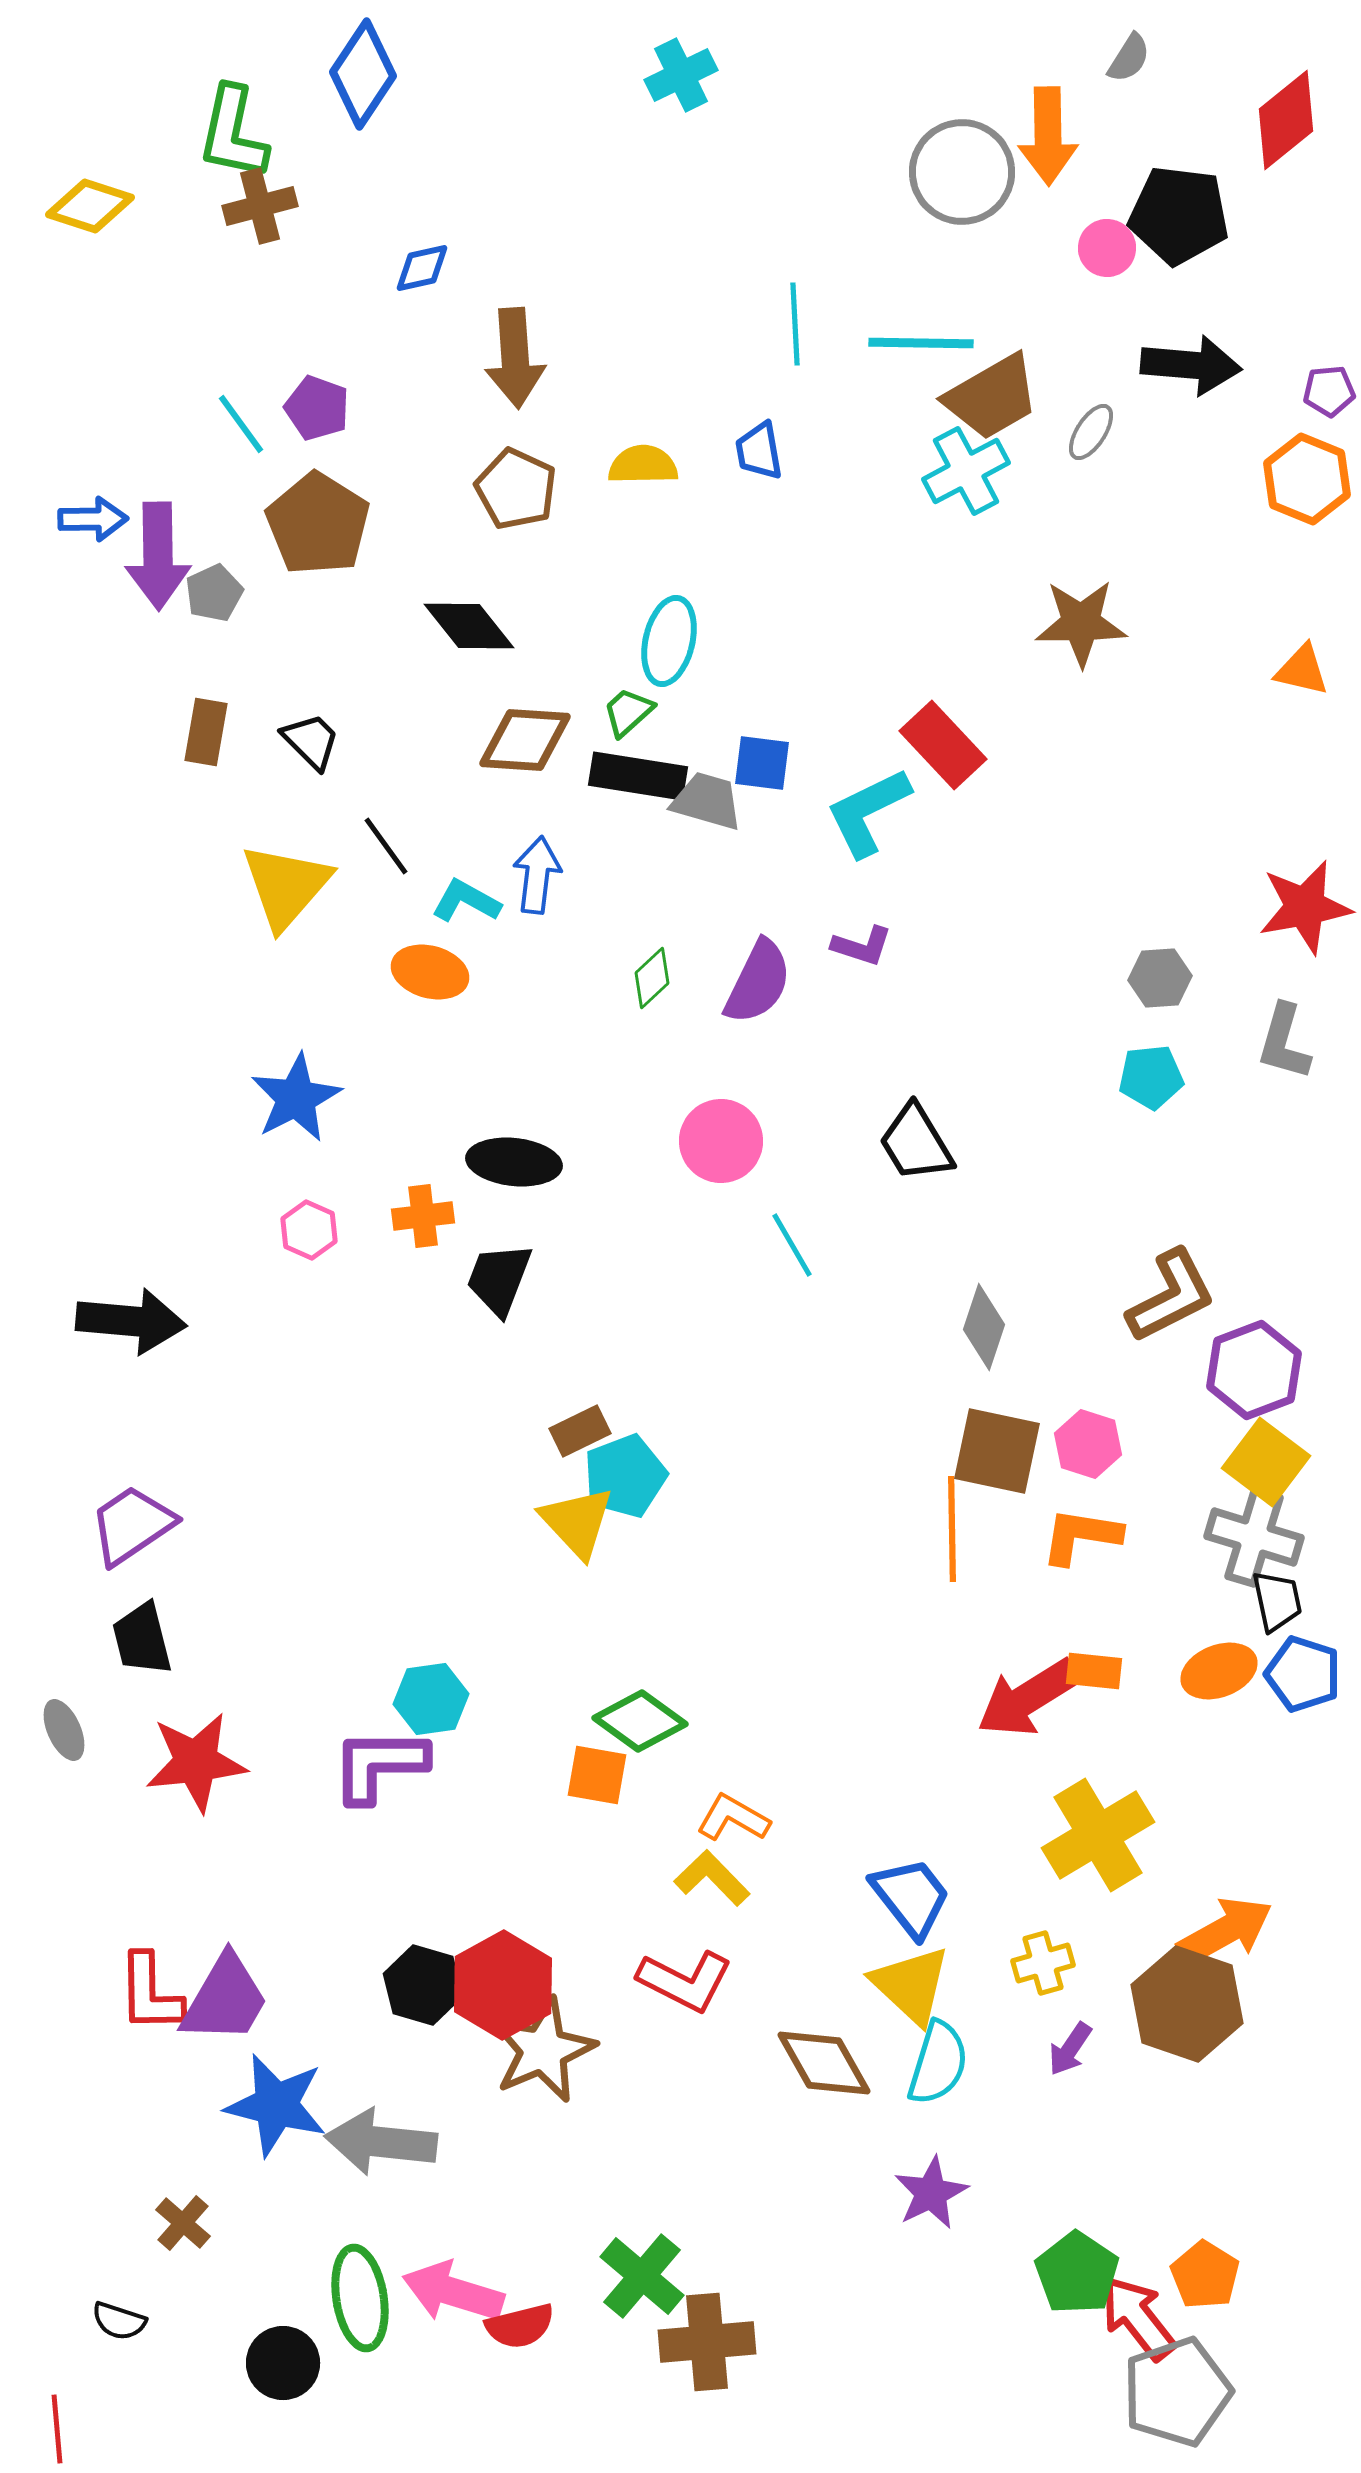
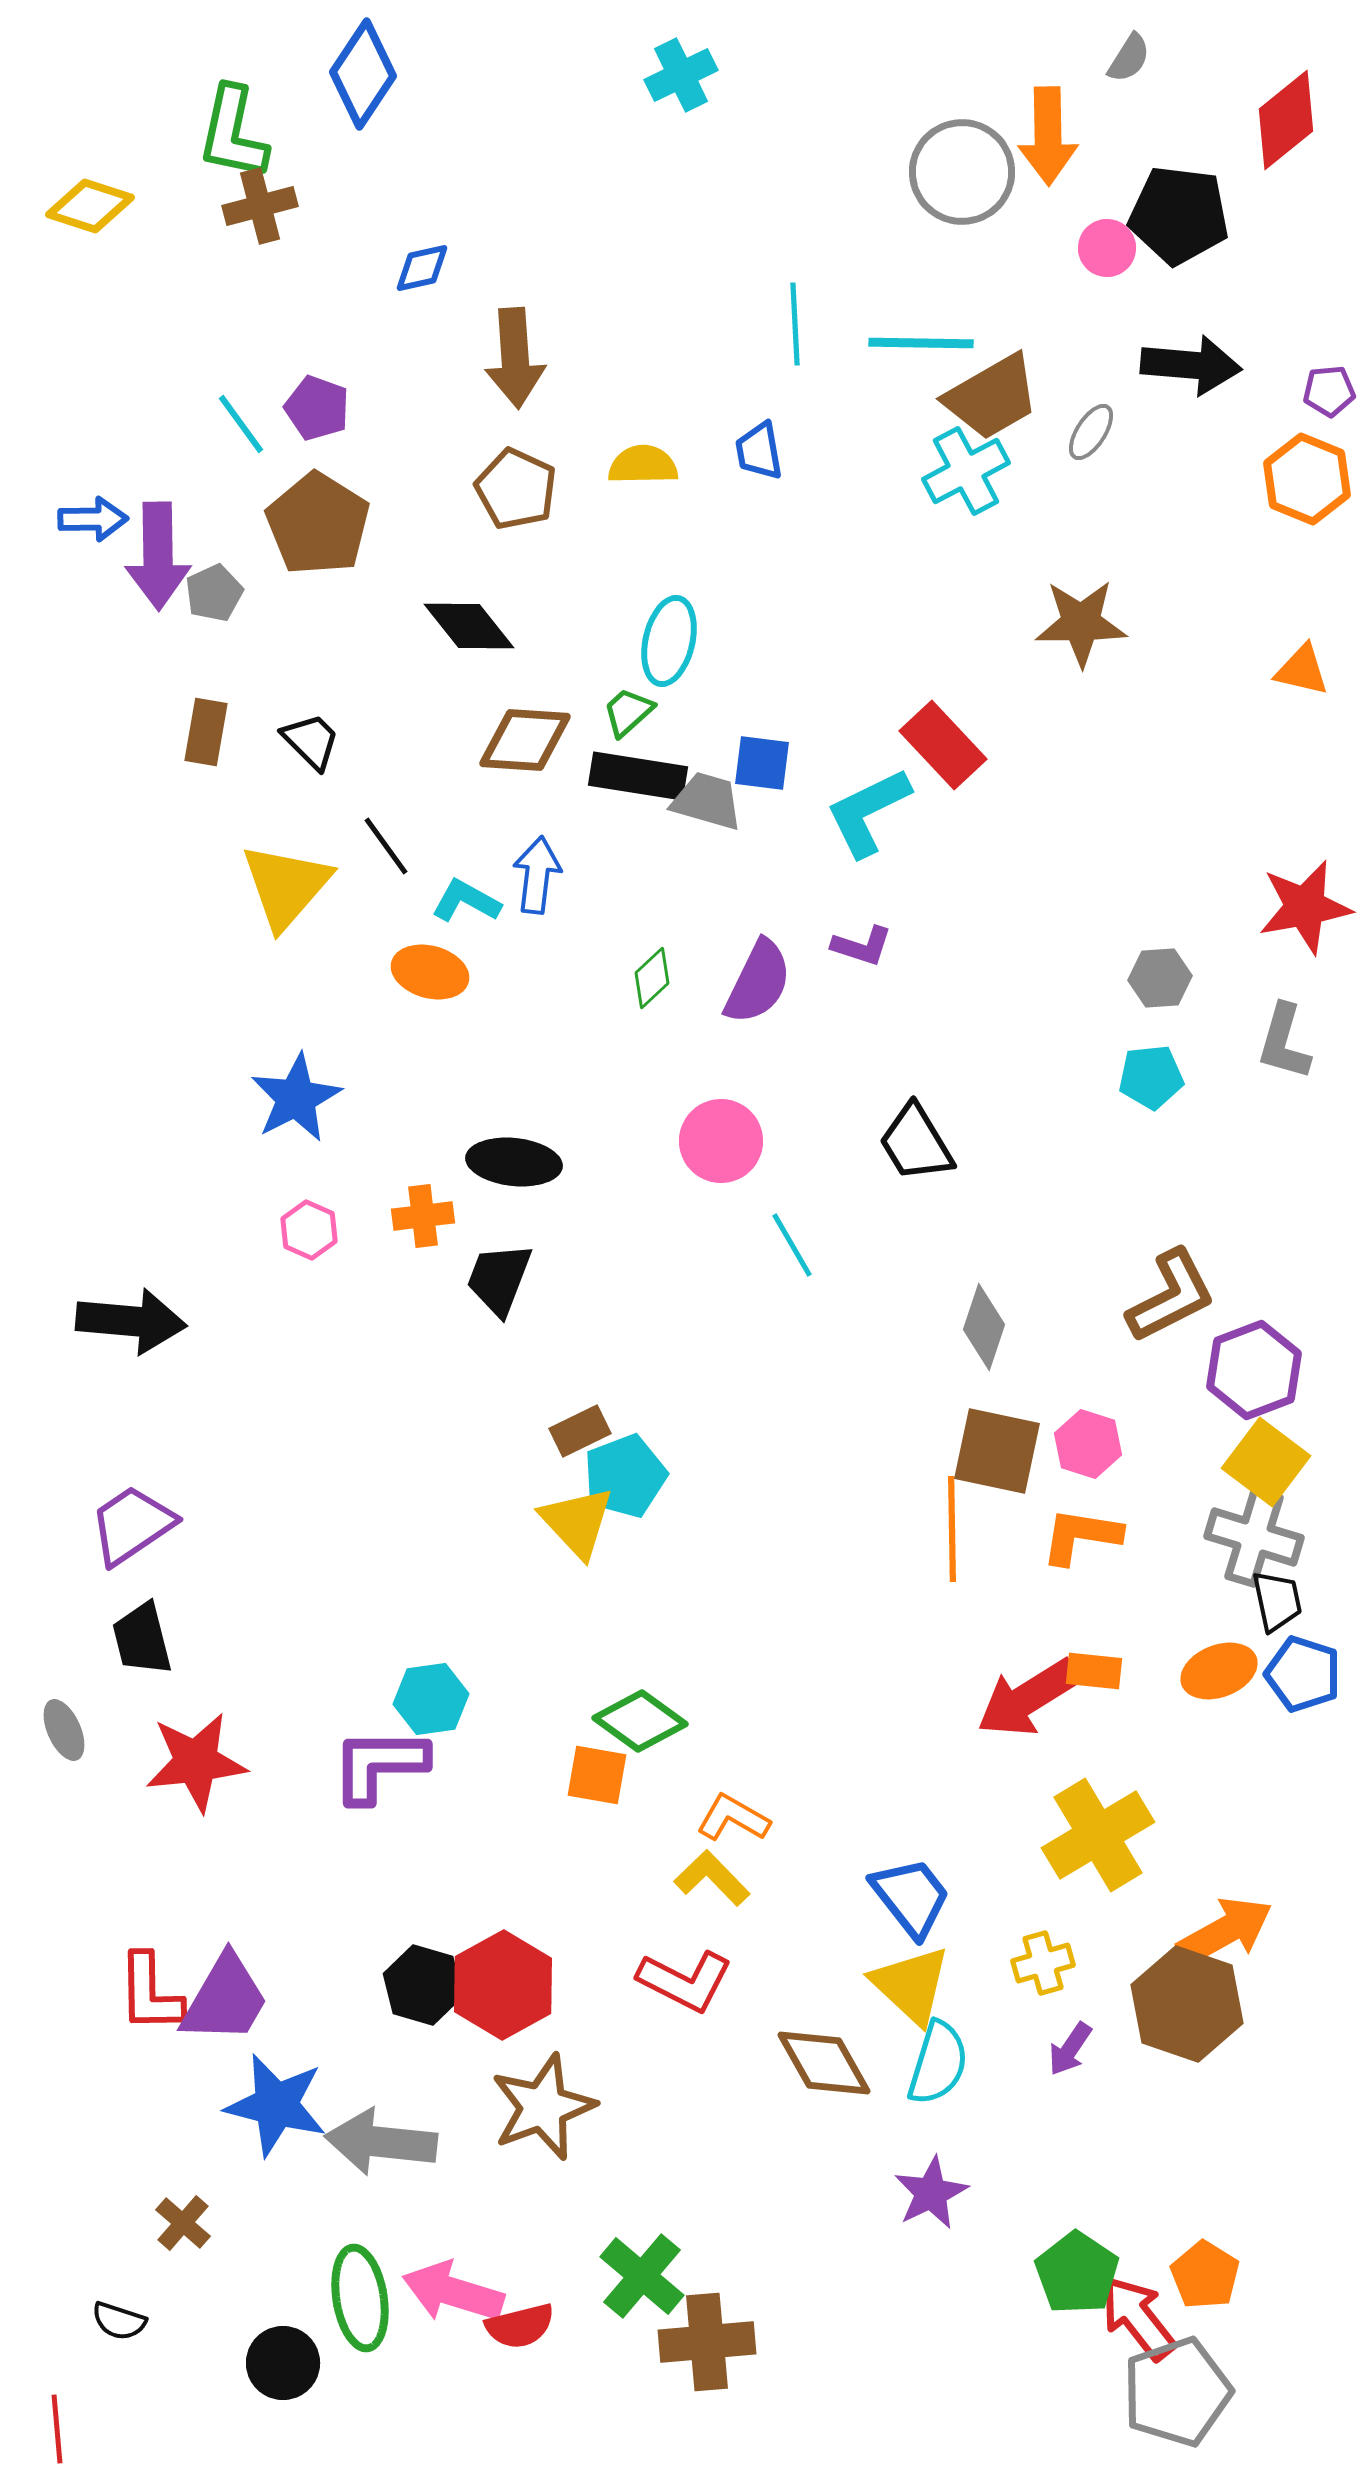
brown star at (543, 2050): moved 57 px down; rotated 3 degrees clockwise
